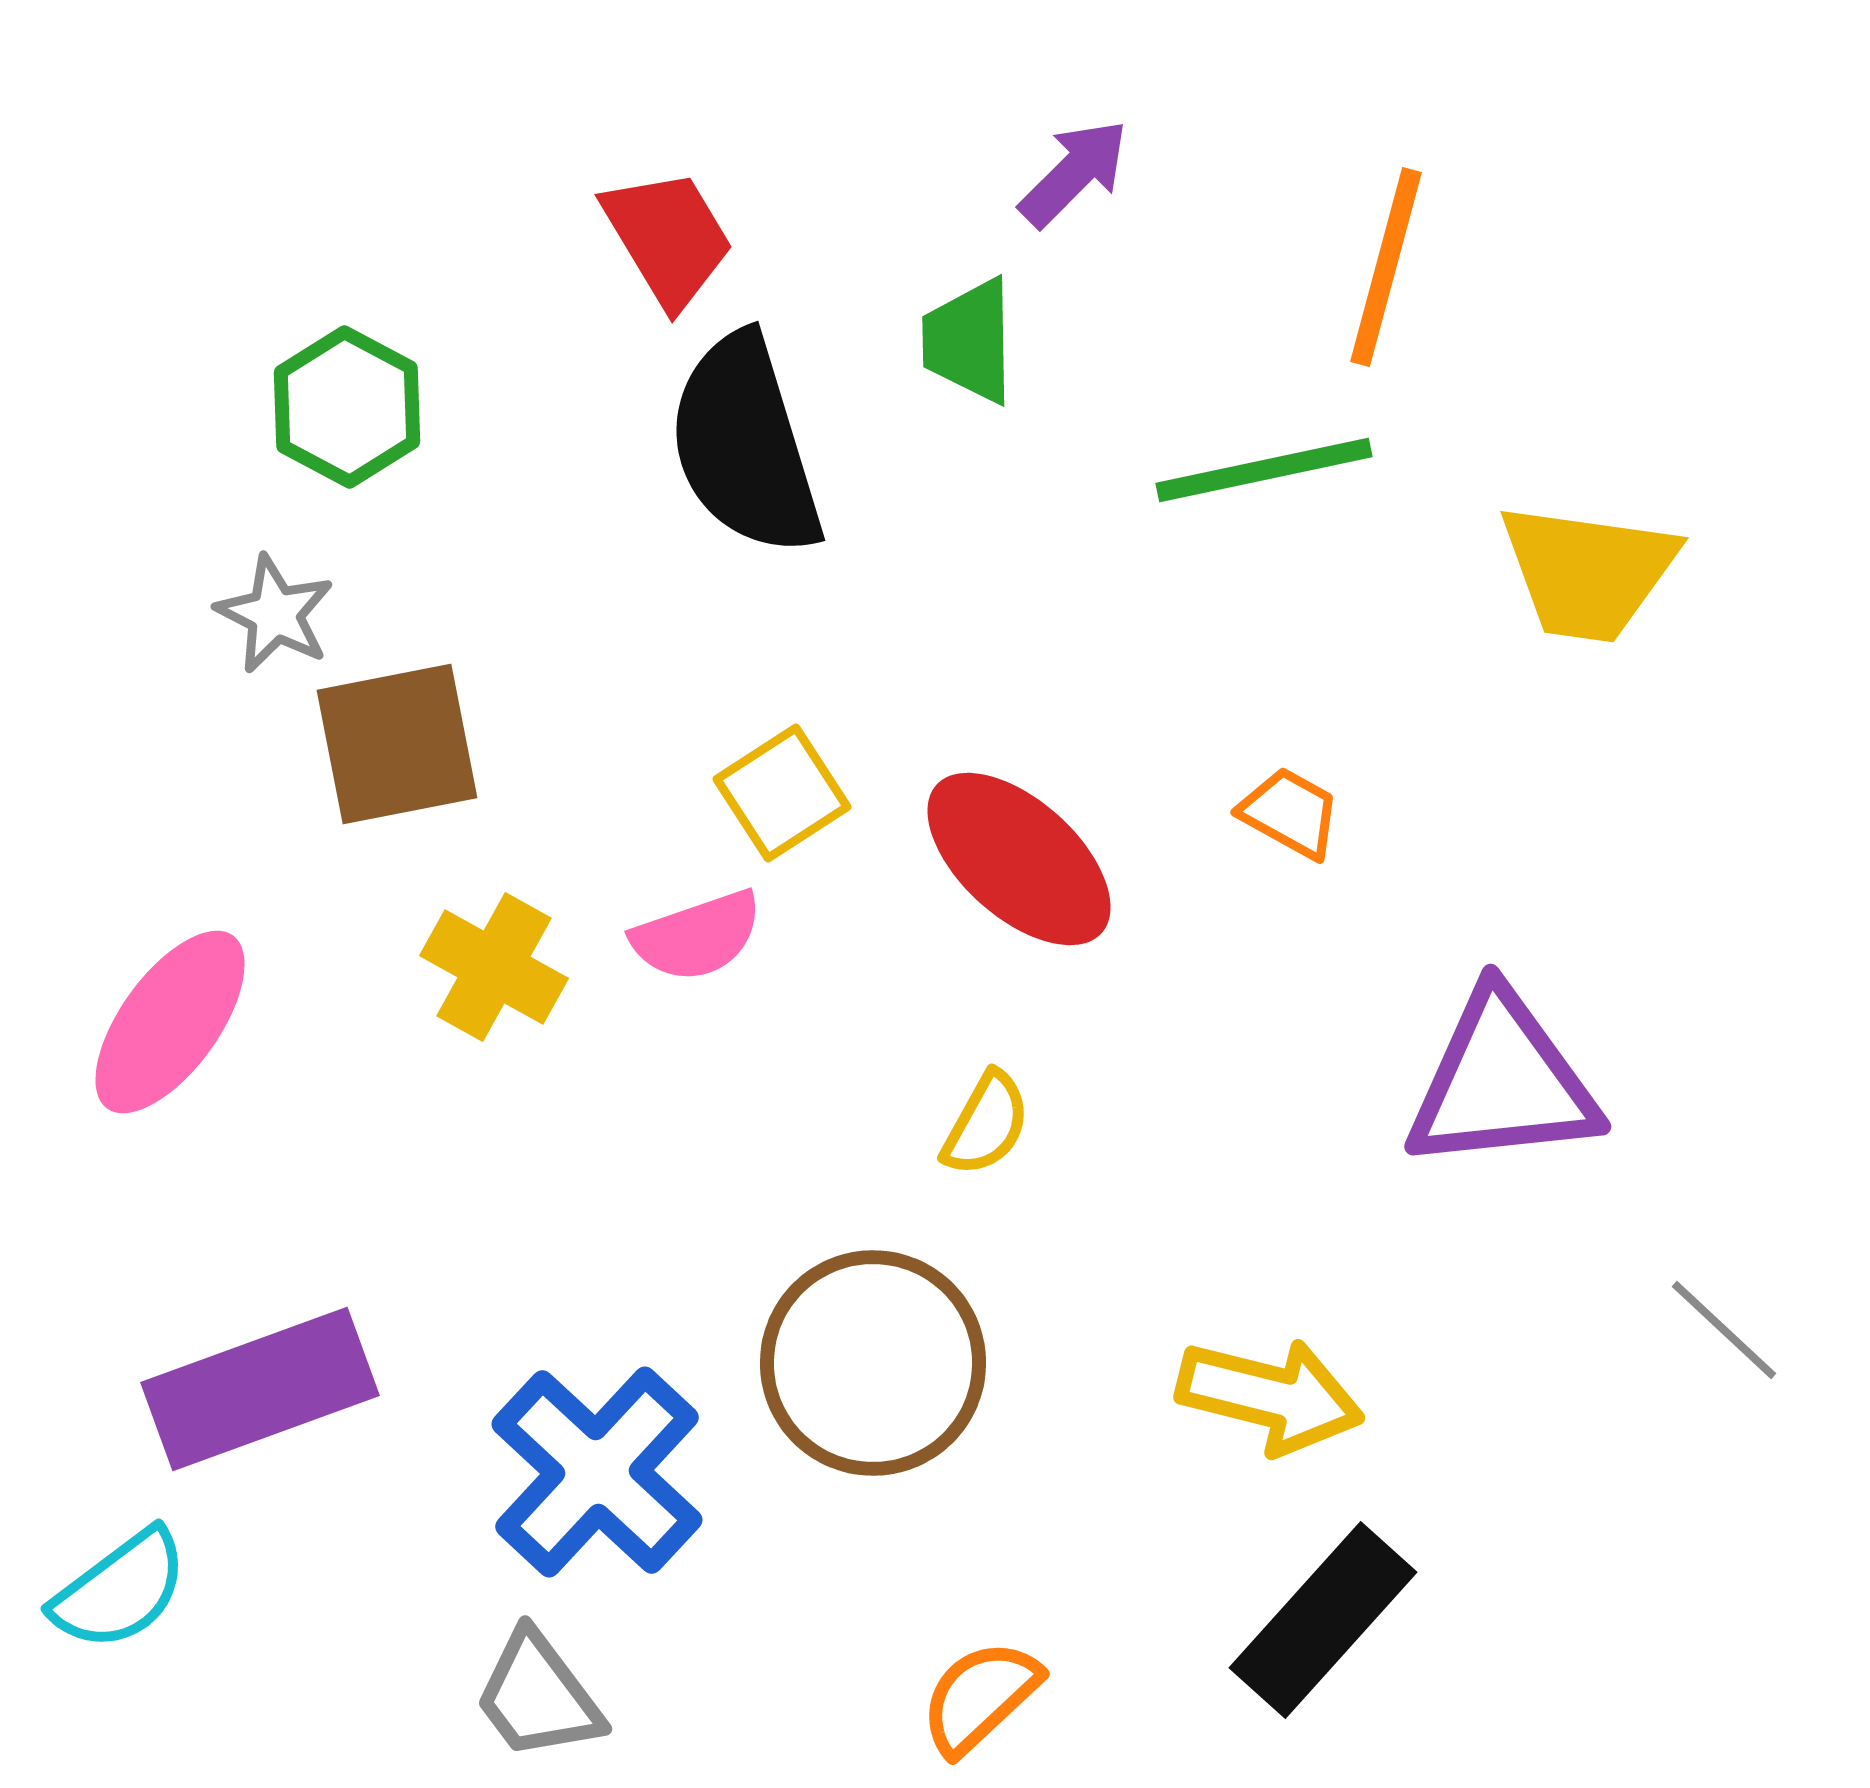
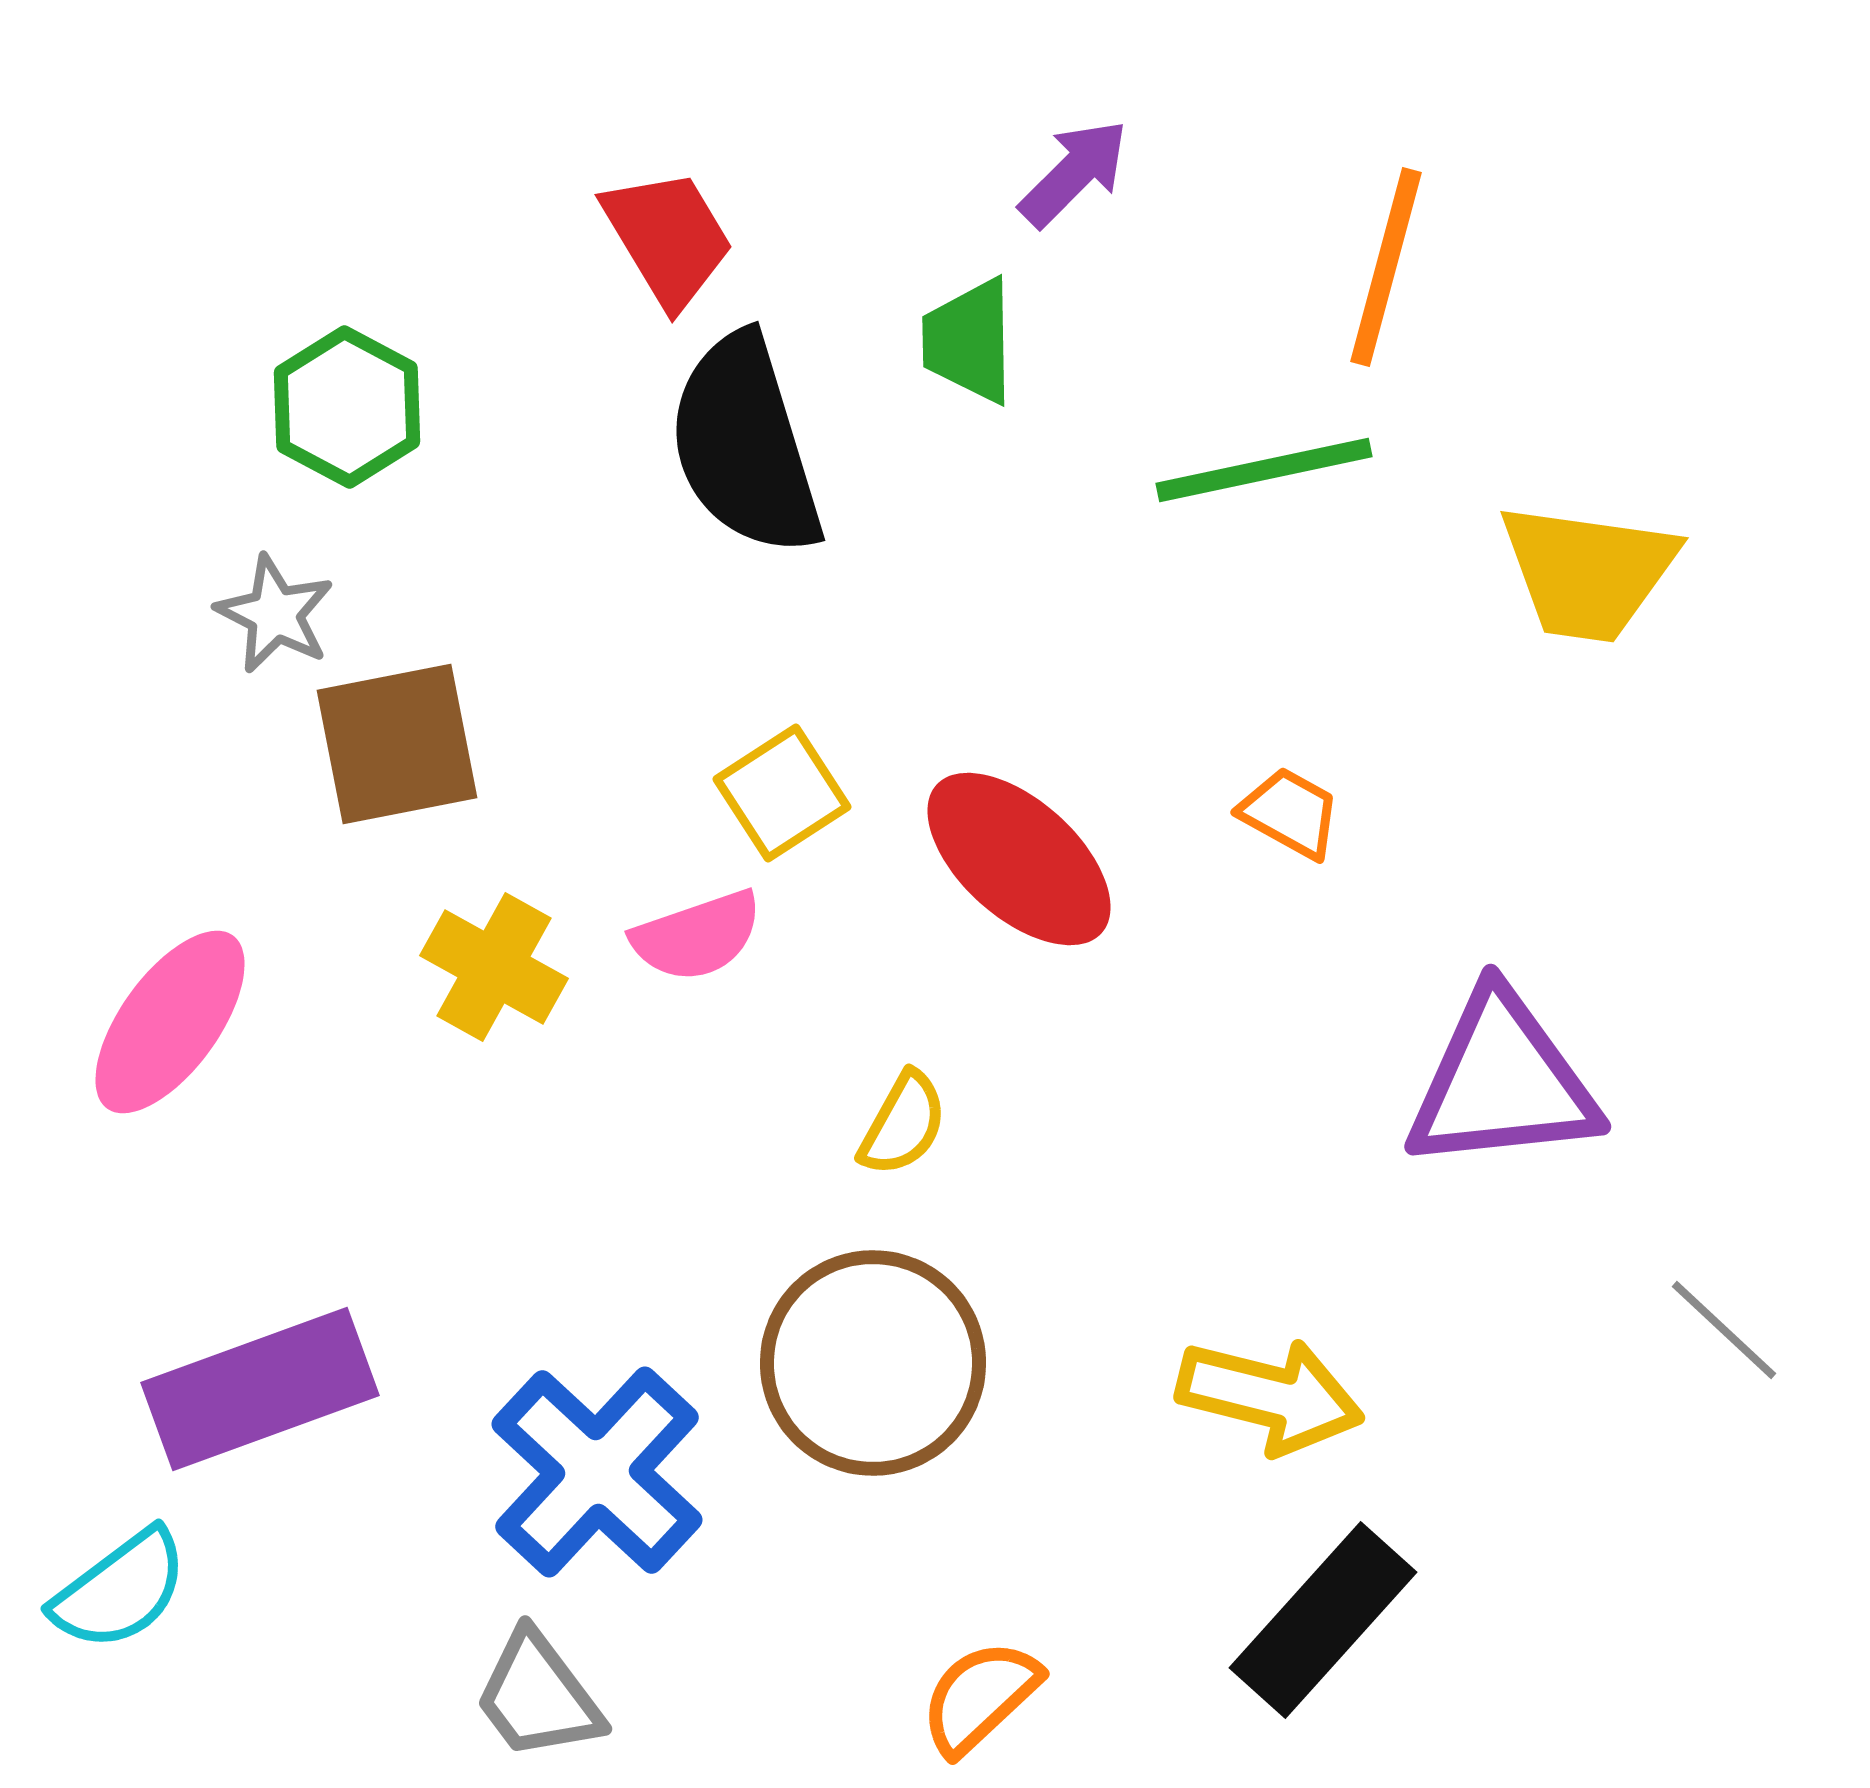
yellow semicircle: moved 83 px left
